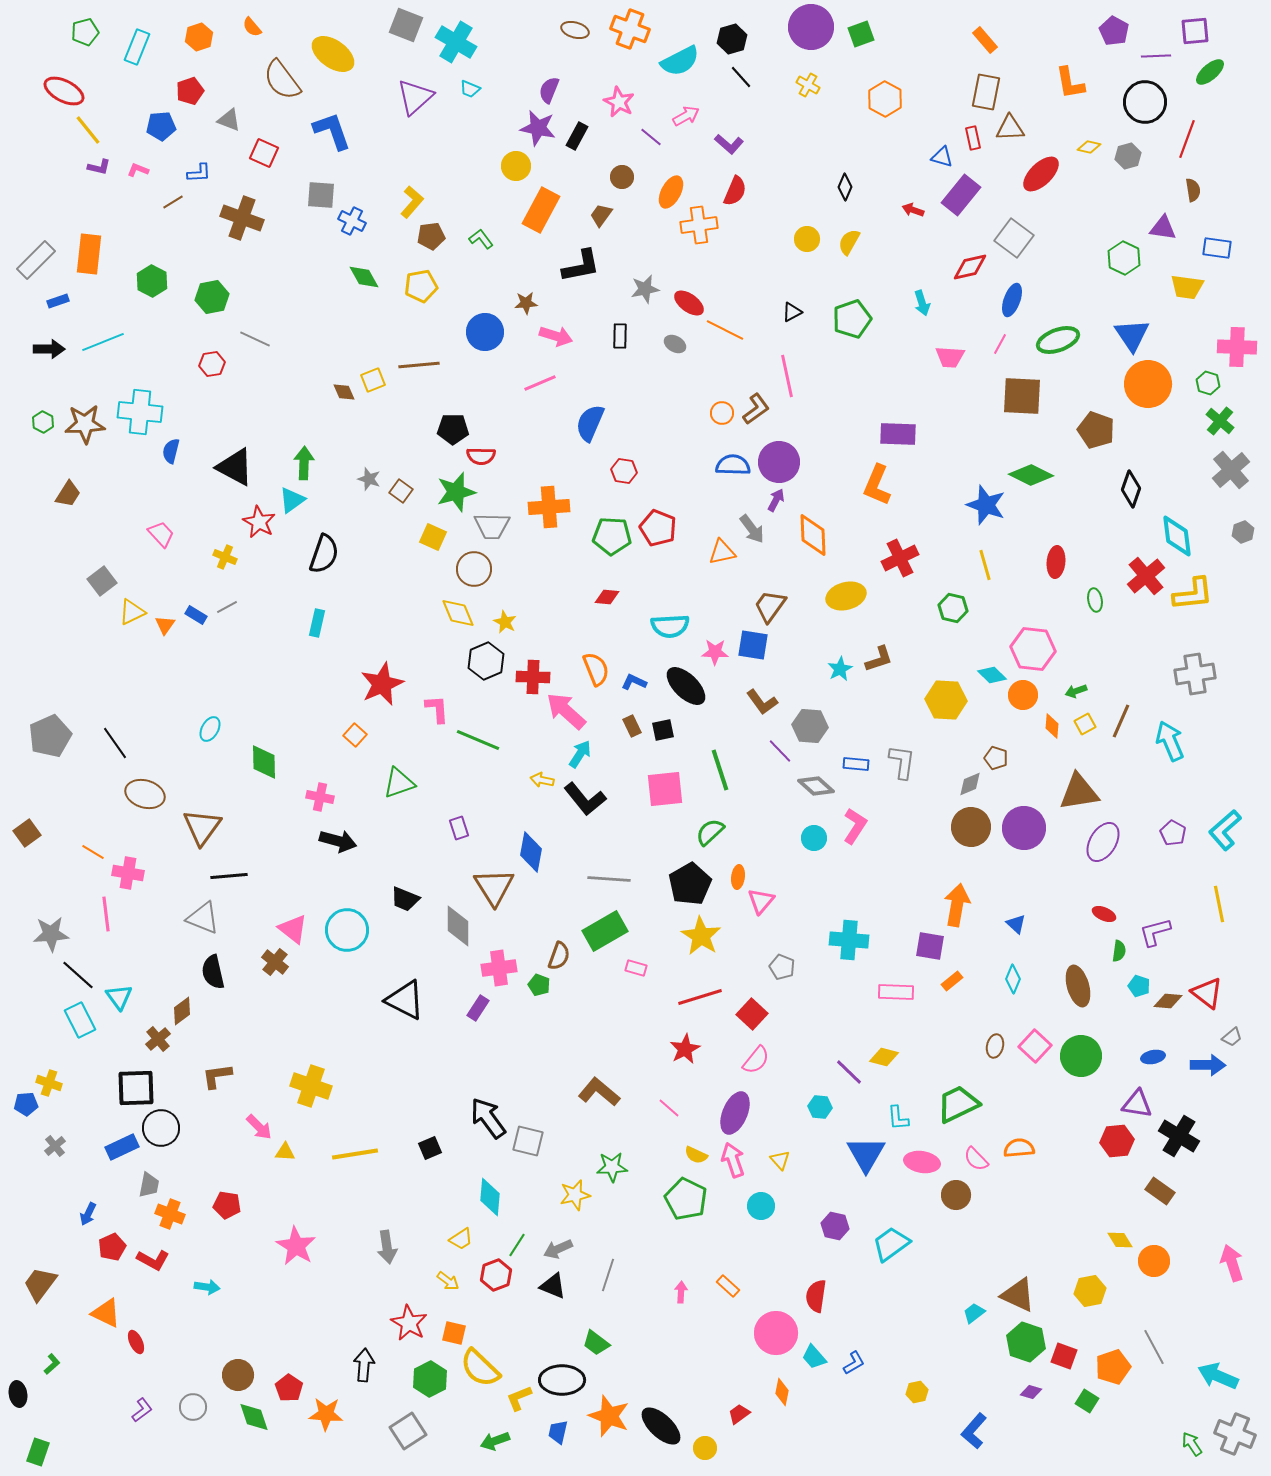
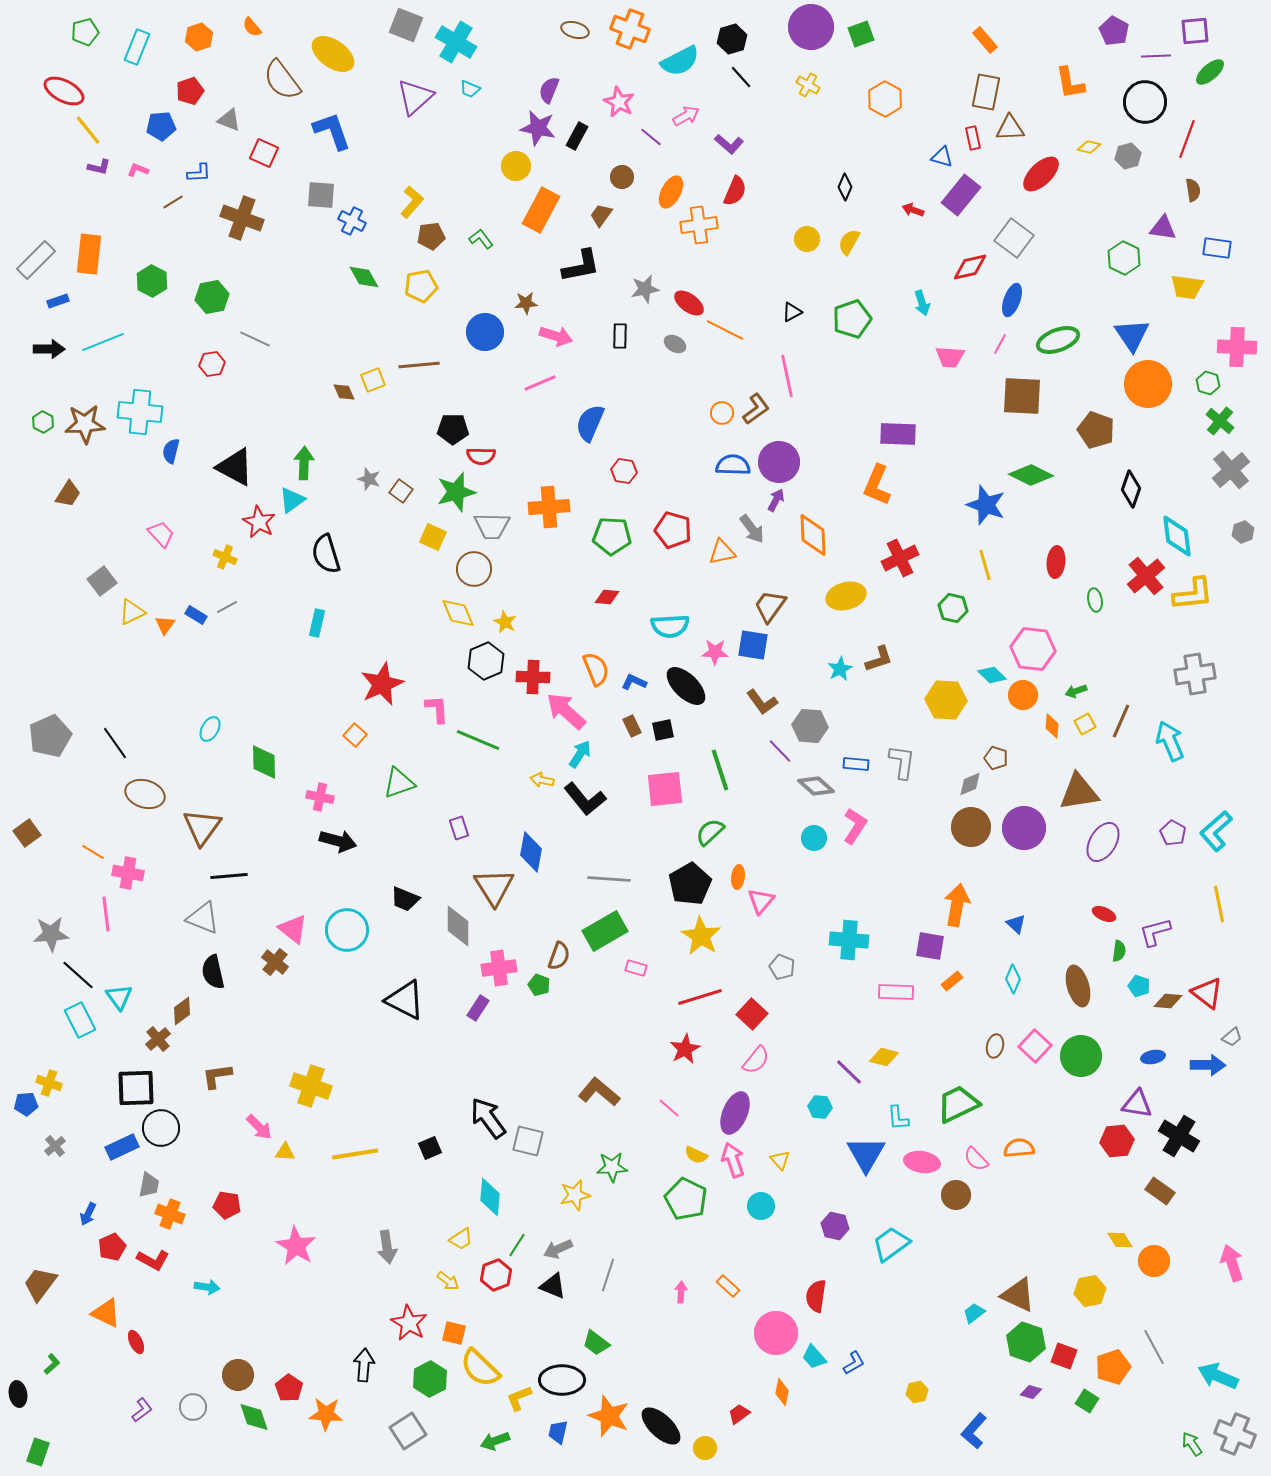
red pentagon at (658, 528): moved 15 px right, 2 px down; rotated 6 degrees counterclockwise
black semicircle at (324, 554): moved 2 px right; rotated 144 degrees clockwise
cyan L-shape at (1225, 830): moved 9 px left, 1 px down
